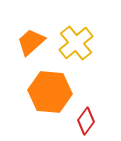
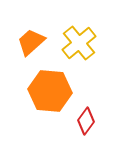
yellow cross: moved 3 px right
orange hexagon: moved 1 px up
